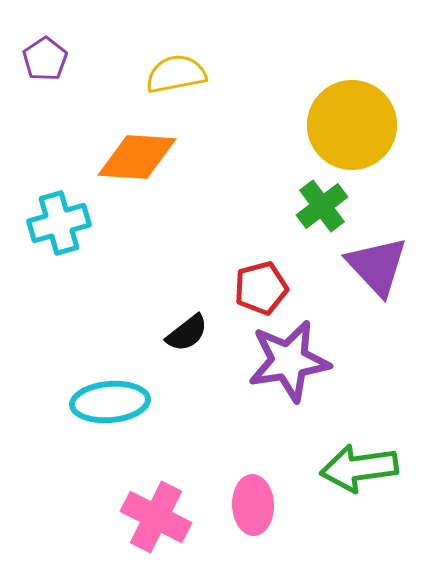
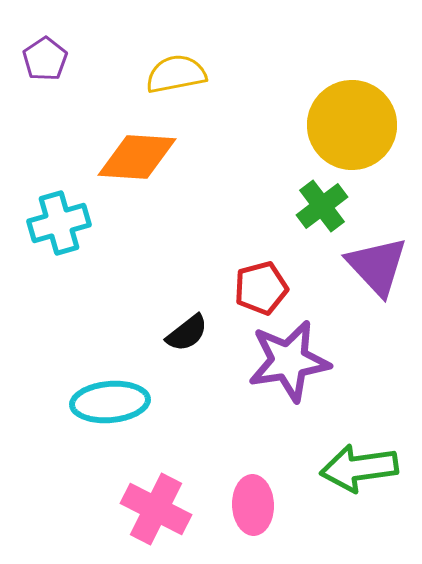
pink cross: moved 8 px up
